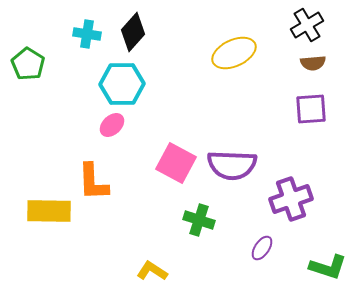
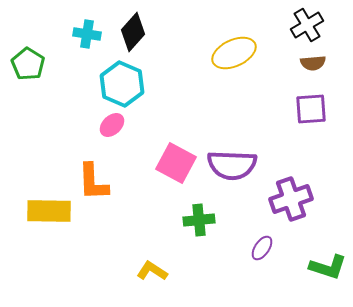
cyan hexagon: rotated 24 degrees clockwise
green cross: rotated 24 degrees counterclockwise
